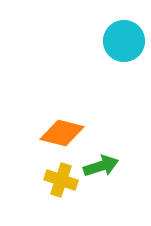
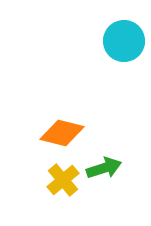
green arrow: moved 3 px right, 2 px down
yellow cross: moved 2 px right; rotated 32 degrees clockwise
